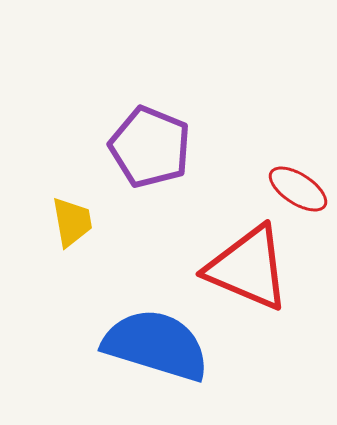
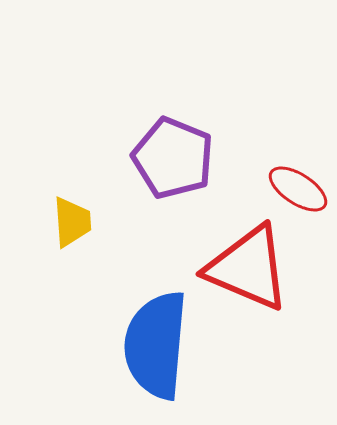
purple pentagon: moved 23 px right, 11 px down
yellow trapezoid: rotated 6 degrees clockwise
blue semicircle: rotated 102 degrees counterclockwise
